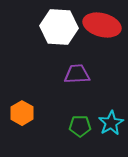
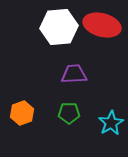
white hexagon: rotated 9 degrees counterclockwise
purple trapezoid: moved 3 px left
orange hexagon: rotated 10 degrees clockwise
green pentagon: moved 11 px left, 13 px up
